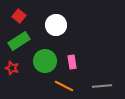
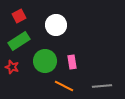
red square: rotated 24 degrees clockwise
red star: moved 1 px up
